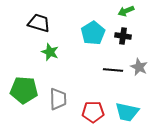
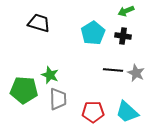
green star: moved 23 px down
gray star: moved 3 px left, 6 px down
cyan trapezoid: rotated 30 degrees clockwise
